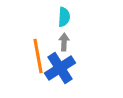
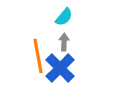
cyan semicircle: rotated 36 degrees clockwise
blue cross: rotated 12 degrees counterclockwise
